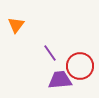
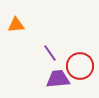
orange triangle: rotated 48 degrees clockwise
purple trapezoid: moved 2 px left, 1 px up
